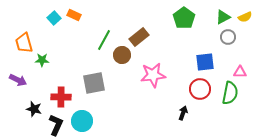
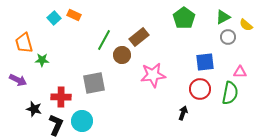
yellow semicircle: moved 1 px right, 8 px down; rotated 64 degrees clockwise
